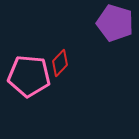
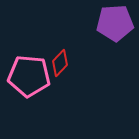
purple pentagon: rotated 21 degrees counterclockwise
